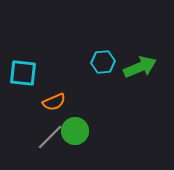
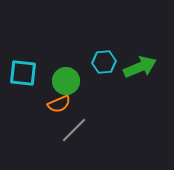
cyan hexagon: moved 1 px right
orange semicircle: moved 5 px right, 2 px down
green circle: moved 9 px left, 50 px up
gray line: moved 24 px right, 7 px up
